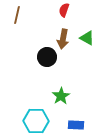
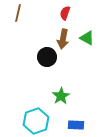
red semicircle: moved 1 px right, 3 px down
brown line: moved 1 px right, 2 px up
cyan hexagon: rotated 20 degrees counterclockwise
